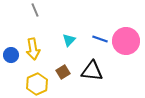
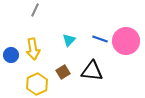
gray line: rotated 48 degrees clockwise
